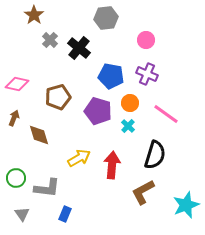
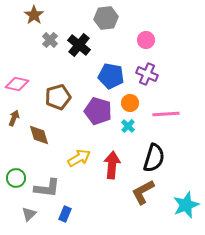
black cross: moved 3 px up
pink line: rotated 40 degrees counterclockwise
black semicircle: moved 1 px left, 3 px down
gray triangle: moved 7 px right; rotated 21 degrees clockwise
